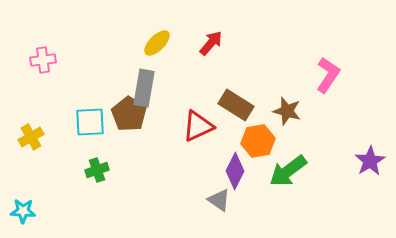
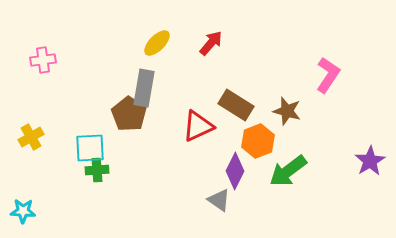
cyan square: moved 26 px down
orange hexagon: rotated 12 degrees counterclockwise
green cross: rotated 15 degrees clockwise
